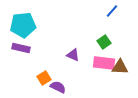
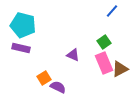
cyan pentagon: rotated 20 degrees clockwise
pink rectangle: rotated 60 degrees clockwise
brown triangle: moved 2 px down; rotated 30 degrees counterclockwise
